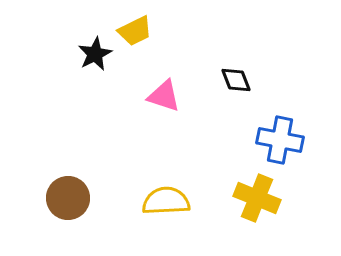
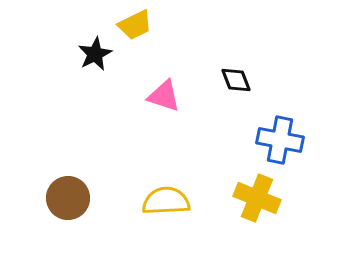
yellow trapezoid: moved 6 px up
